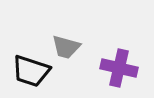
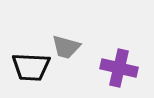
black trapezoid: moved 4 px up; rotated 15 degrees counterclockwise
